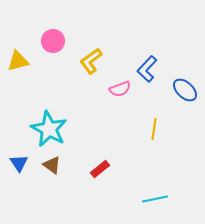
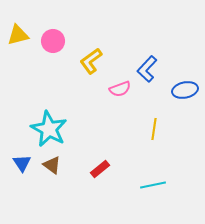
yellow triangle: moved 26 px up
blue ellipse: rotated 55 degrees counterclockwise
blue triangle: moved 3 px right
cyan line: moved 2 px left, 14 px up
